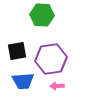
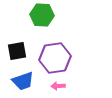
purple hexagon: moved 4 px right, 1 px up
blue trapezoid: rotated 15 degrees counterclockwise
pink arrow: moved 1 px right
